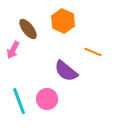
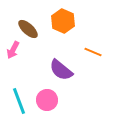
brown ellipse: rotated 10 degrees counterclockwise
purple semicircle: moved 5 px left, 1 px up
pink circle: moved 1 px down
